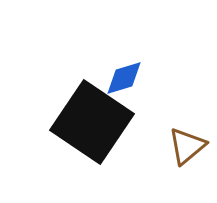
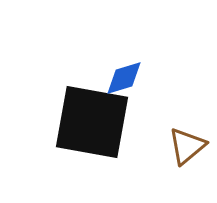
black square: rotated 24 degrees counterclockwise
